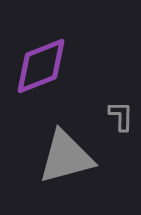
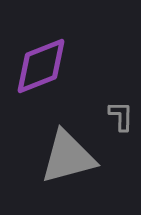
gray triangle: moved 2 px right
